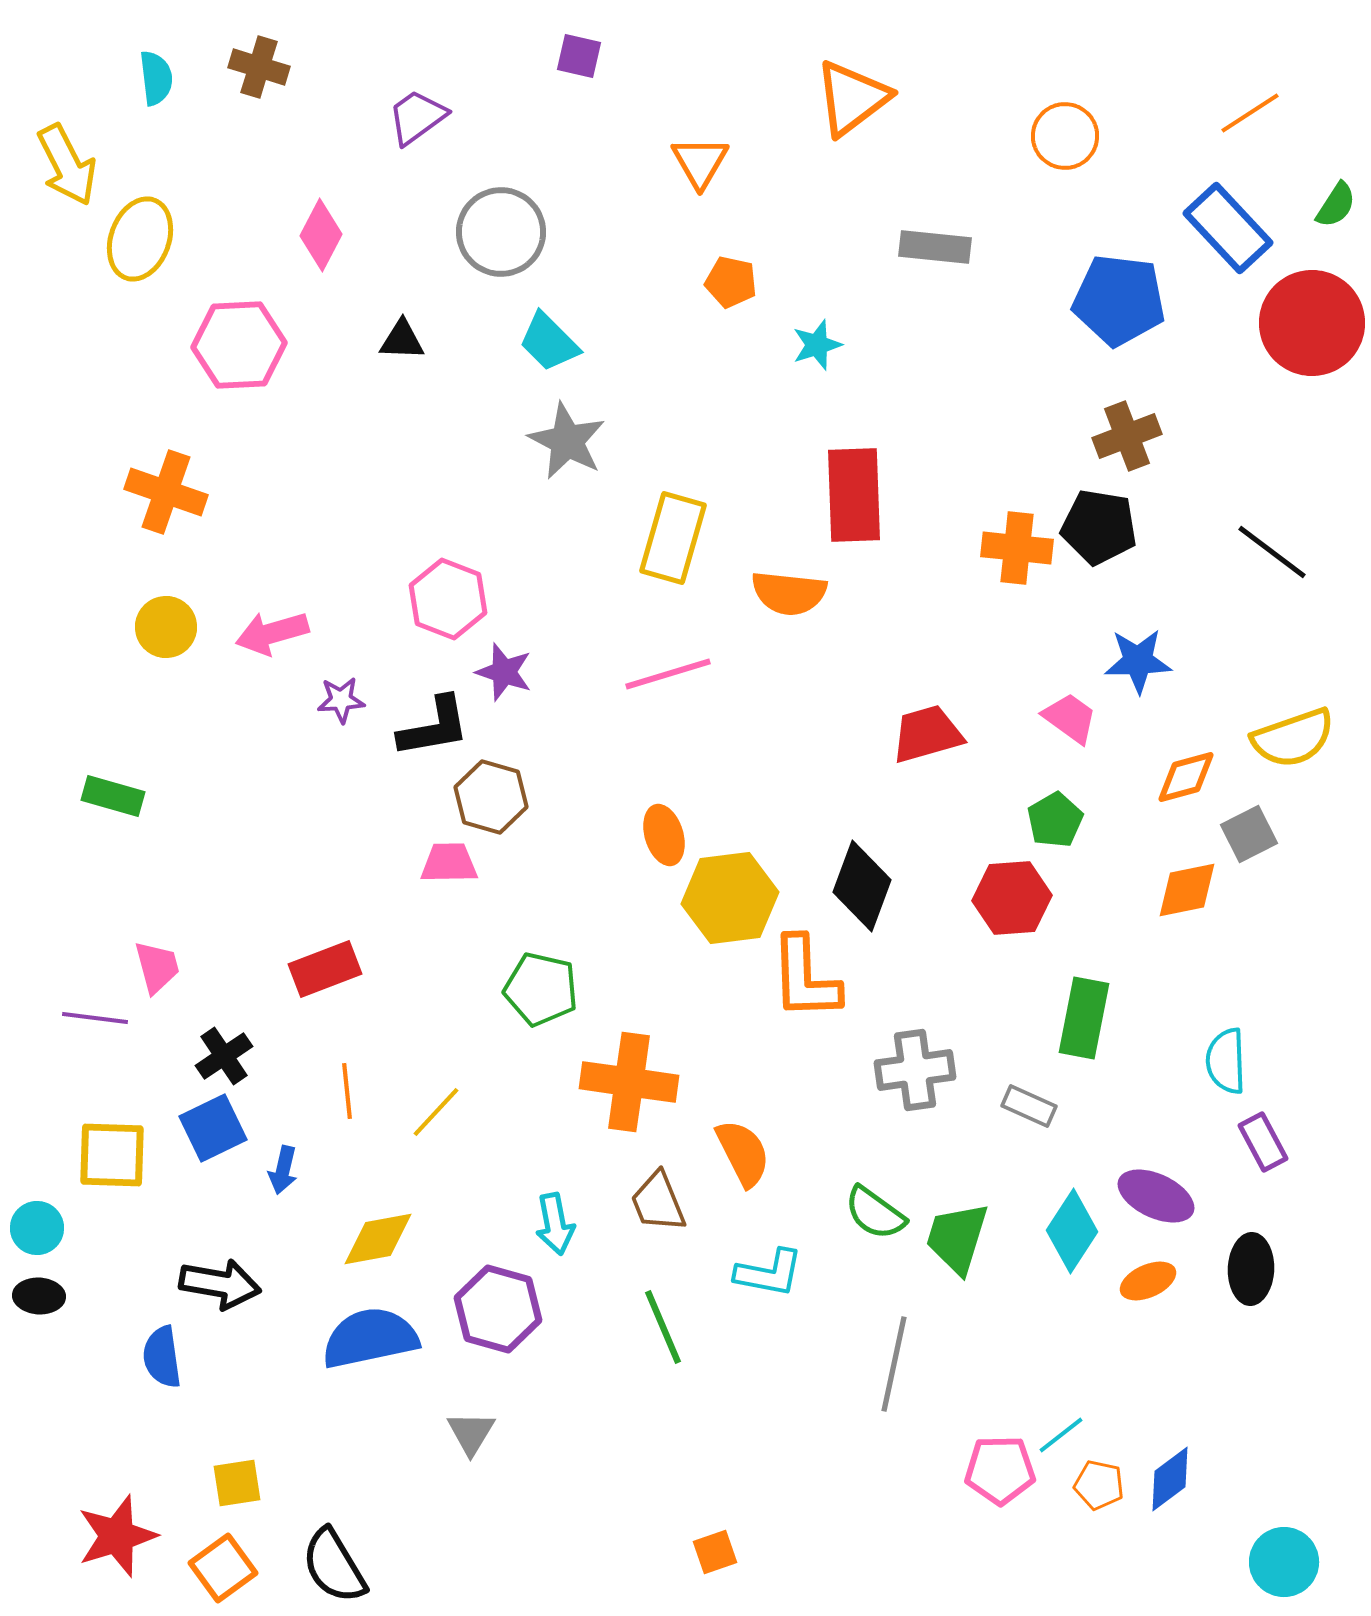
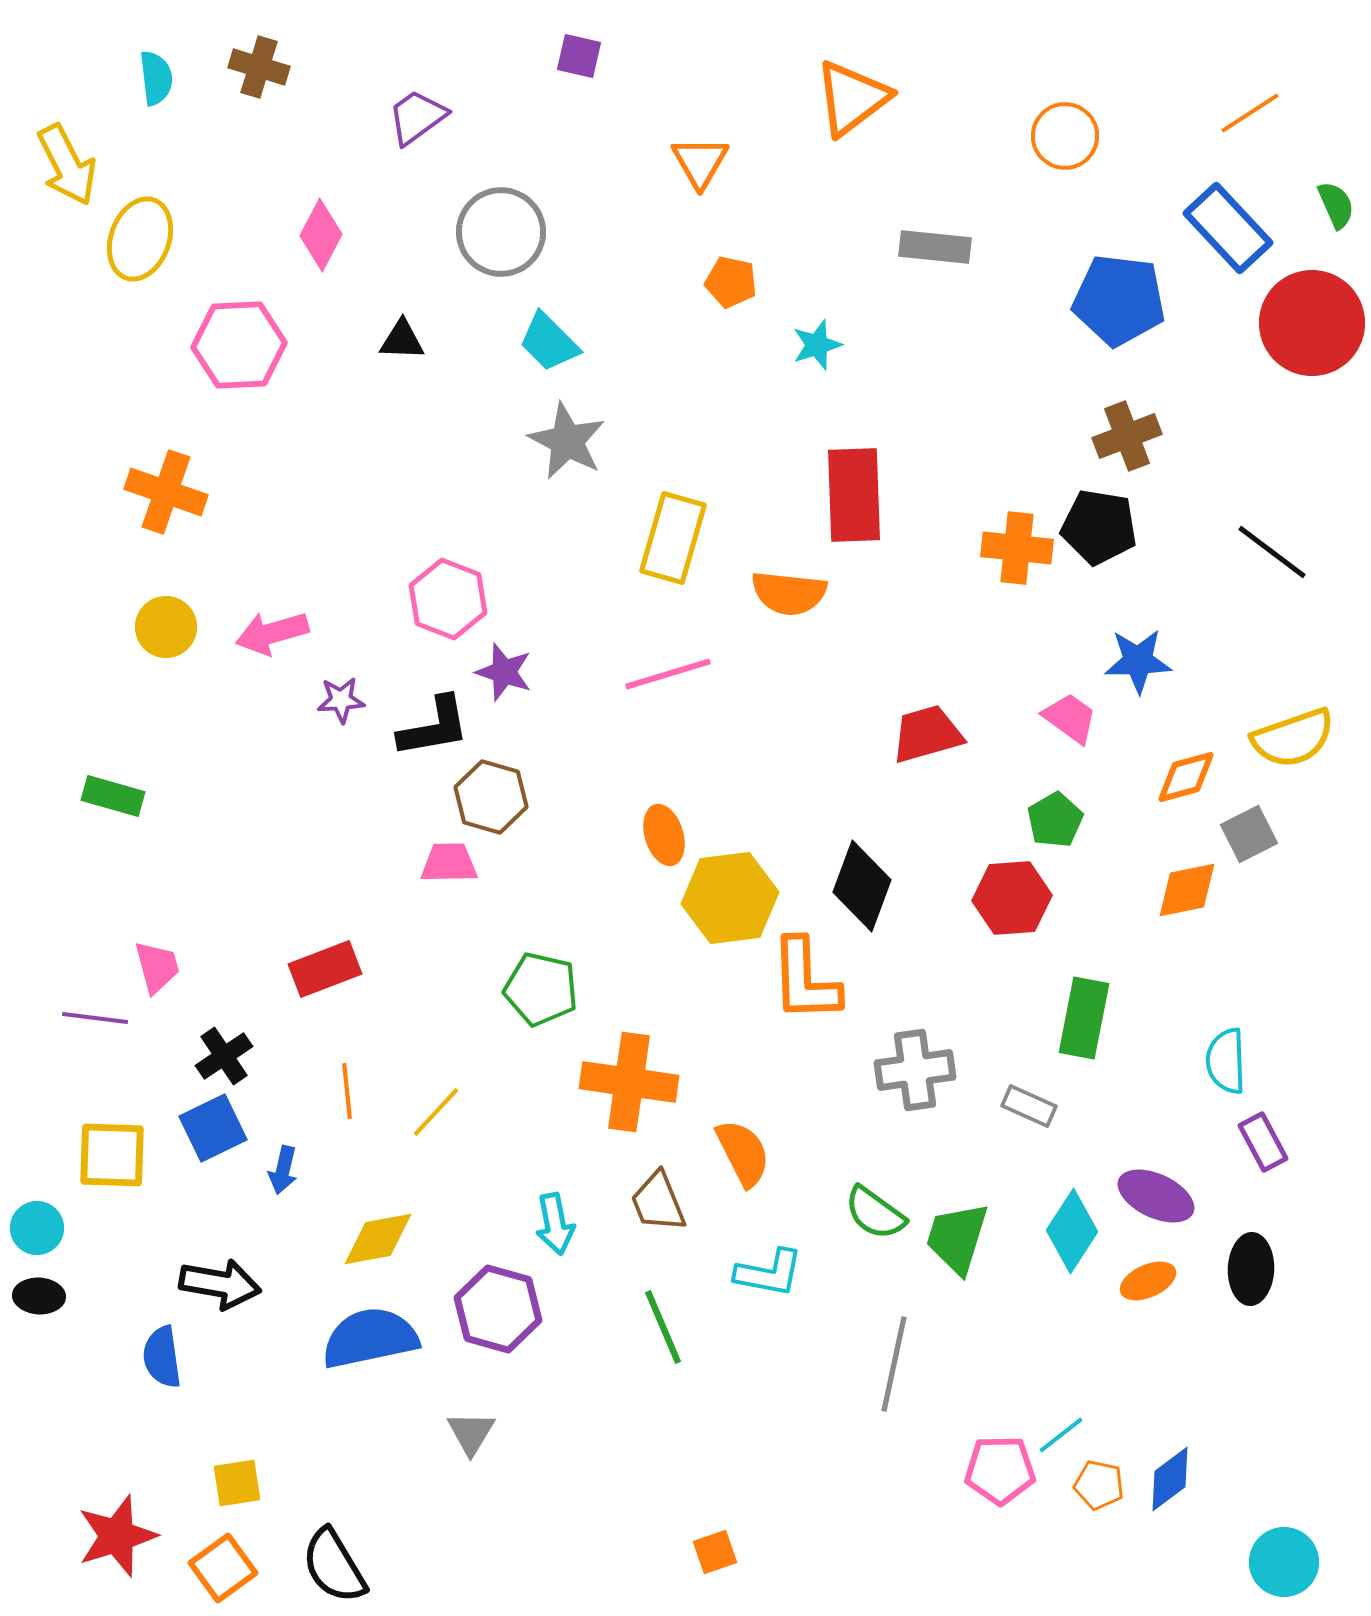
green semicircle at (1336, 205): rotated 57 degrees counterclockwise
orange L-shape at (805, 978): moved 2 px down
